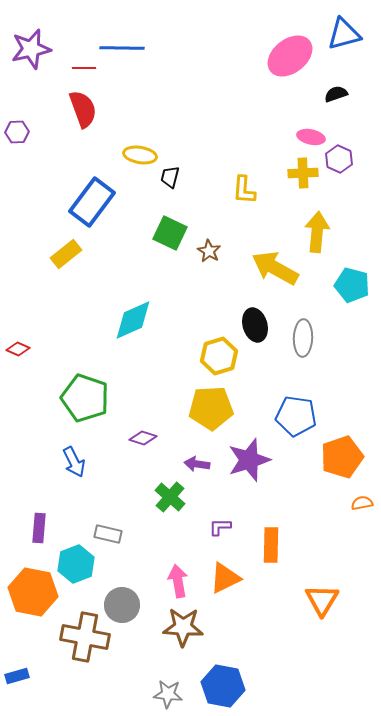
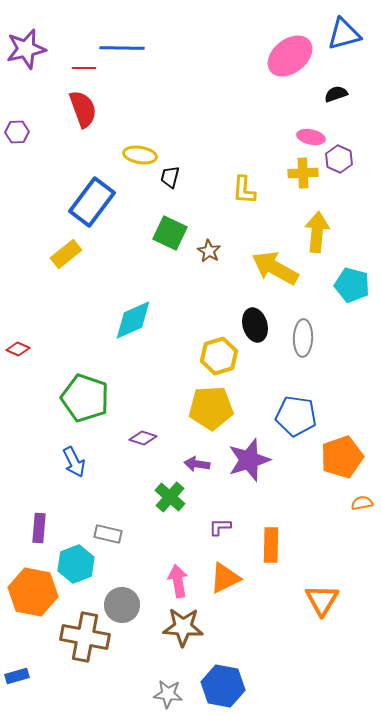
purple star at (31, 49): moved 5 px left
